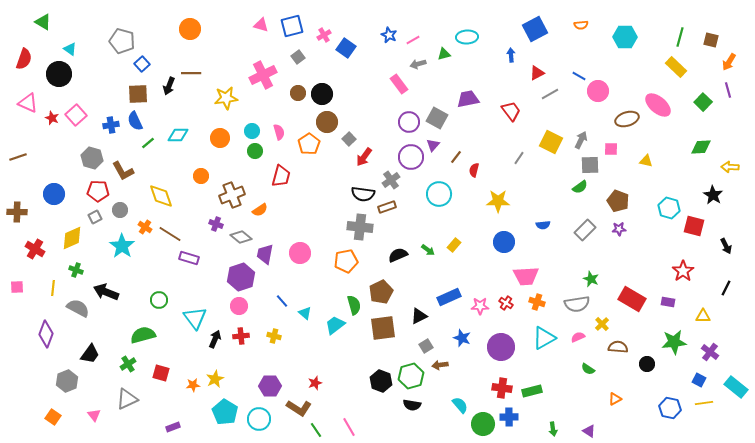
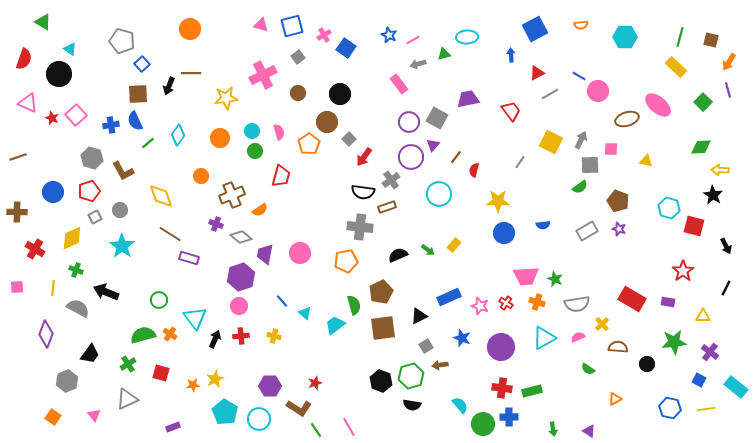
black circle at (322, 94): moved 18 px right
cyan diamond at (178, 135): rotated 55 degrees counterclockwise
gray line at (519, 158): moved 1 px right, 4 px down
yellow arrow at (730, 167): moved 10 px left, 3 px down
red pentagon at (98, 191): moved 9 px left; rotated 20 degrees counterclockwise
blue circle at (54, 194): moved 1 px left, 2 px up
black semicircle at (363, 194): moved 2 px up
orange cross at (145, 227): moved 25 px right, 107 px down
purple star at (619, 229): rotated 24 degrees clockwise
gray rectangle at (585, 230): moved 2 px right, 1 px down; rotated 15 degrees clockwise
blue circle at (504, 242): moved 9 px up
green star at (591, 279): moved 36 px left
pink star at (480, 306): rotated 18 degrees clockwise
yellow line at (704, 403): moved 2 px right, 6 px down
